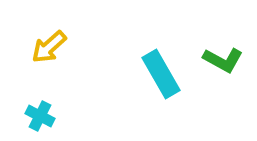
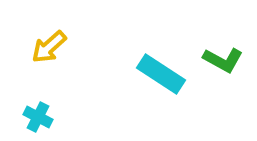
cyan rectangle: rotated 27 degrees counterclockwise
cyan cross: moved 2 px left, 1 px down
